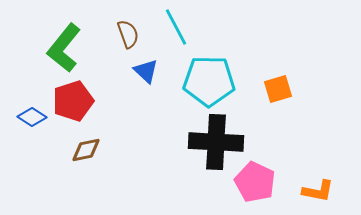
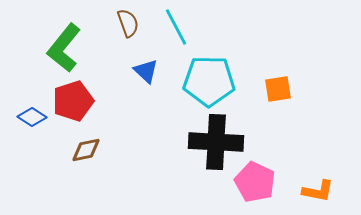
brown semicircle: moved 11 px up
orange square: rotated 8 degrees clockwise
